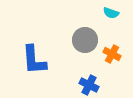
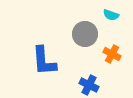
cyan semicircle: moved 2 px down
gray circle: moved 6 px up
blue L-shape: moved 10 px right, 1 px down
